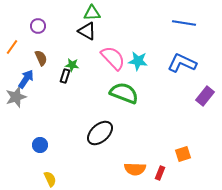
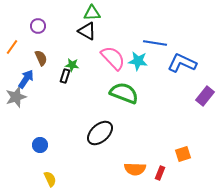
blue line: moved 29 px left, 20 px down
